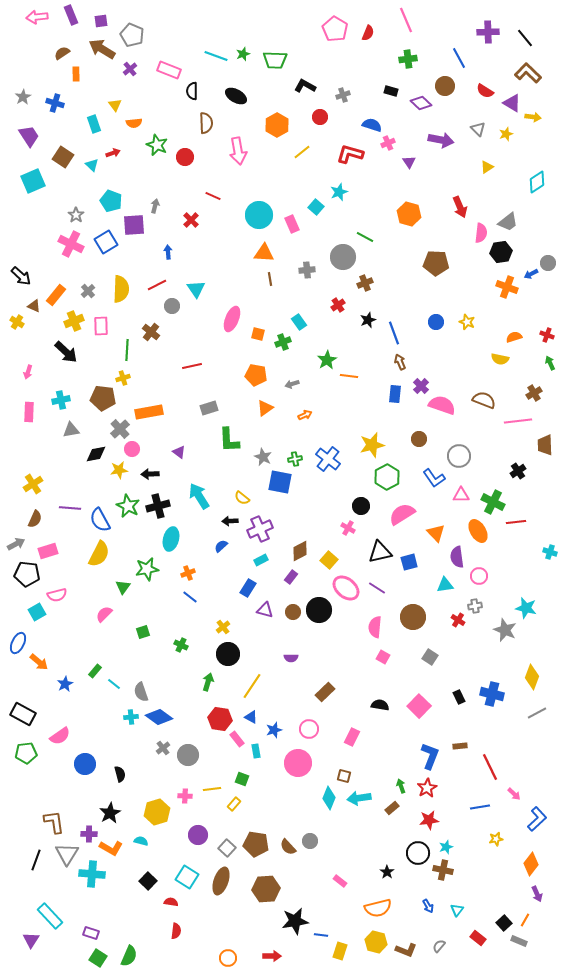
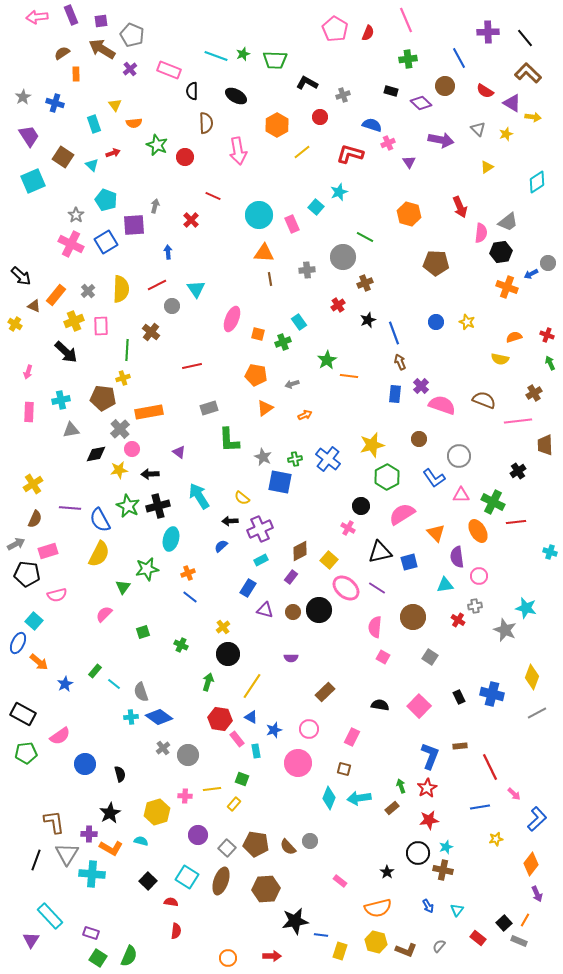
black L-shape at (305, 86): moved 2 px right, 3 px up
cyan pentagon at (111, 201): moved 5 px left, 1 px up
yellow cross at (17, 322): moved 2 px left, 2 px down
cyan square at (37, 612): moved 3 px left, 9 px down; rotated 18 degrees counterclockwise
brown square at (344, 776): moved 7 px up
